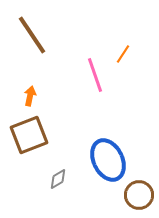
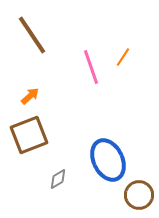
orange line: moved 3 px down
pink line: moved 4 px left, 8 px up
orange arrow: rotated 36 degrees clockwise
